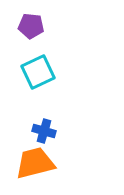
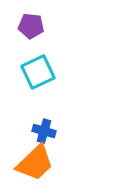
orange trapezoid: rotated 150 degrees clockwise
